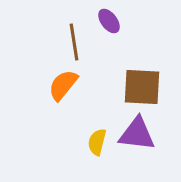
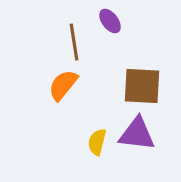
purple ellipse: moved 1 px right
brown square: moved 1 px up
